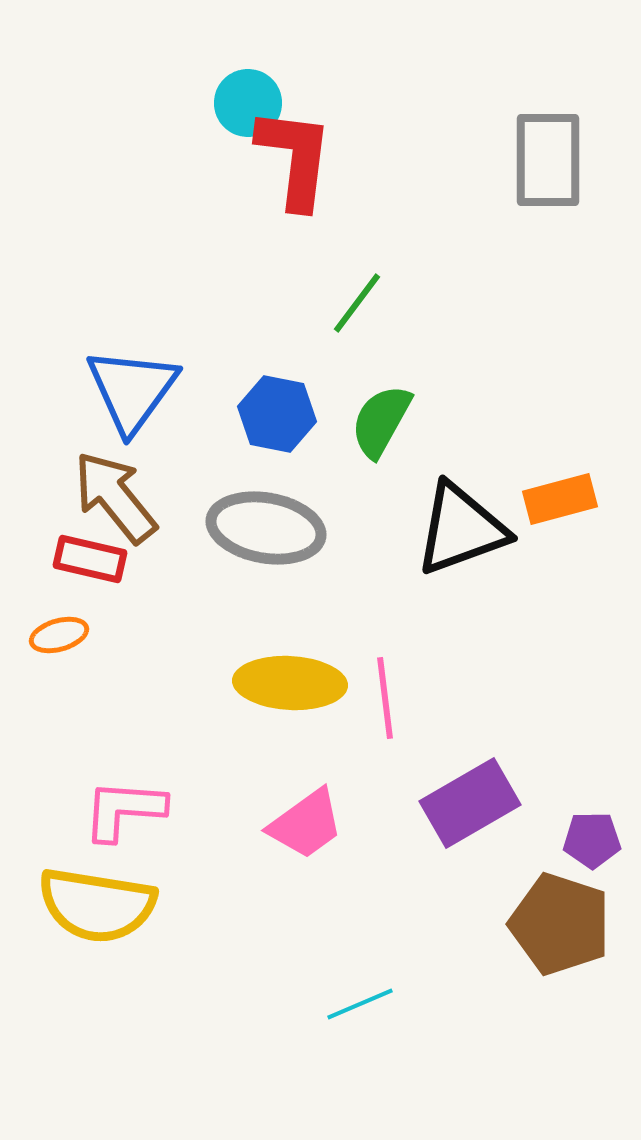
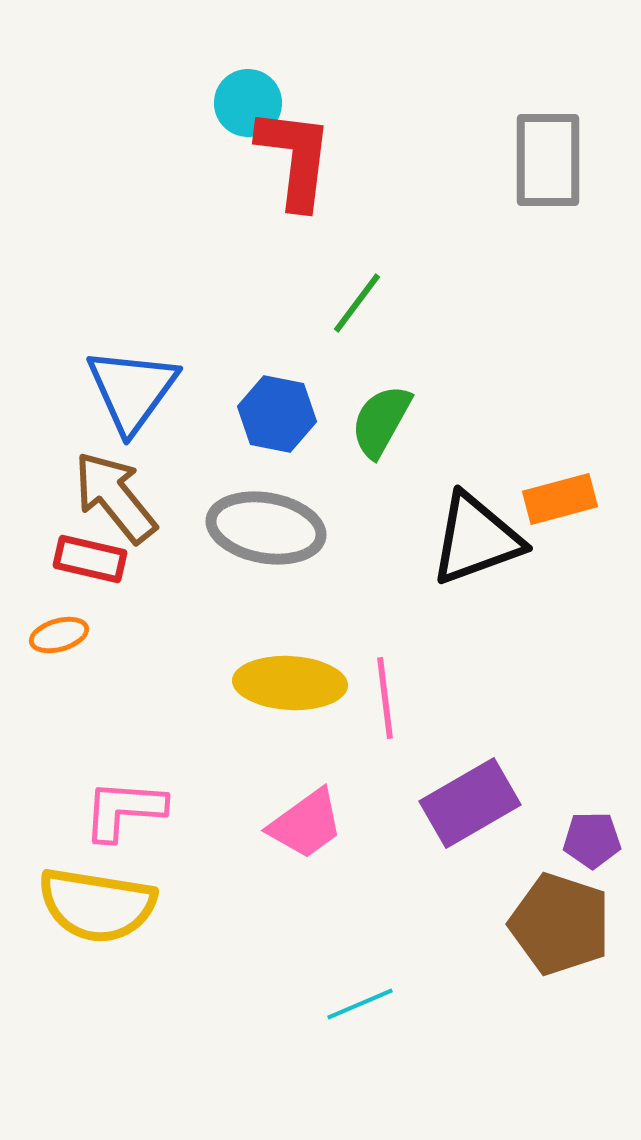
black triangle: moved 15 px right, 10 px down
